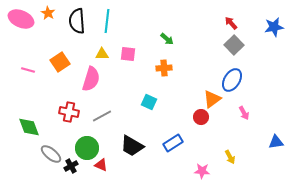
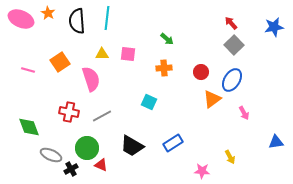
cyan line: moved 3 px up
pink semicircle: rotated 35 degrees counterclockwise
red circle: moved 45 px up
gray ellipse: moved 1 px down; rotated 15 degrees counterclockwise
black cross: moved 3 px down
